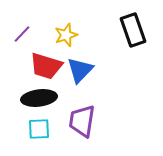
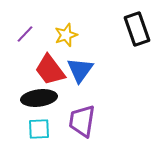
black rectangle: moved 4 px right, 1 px up
purple line: moved 3 px right
red trapezoid: moved 4 px right, 4 px down; rotated 36 degrees clockwise
blue triangle: rotated 8 degrees counterclockwise
